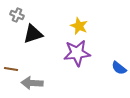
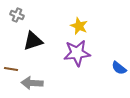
black triangle: moved 7 px down
